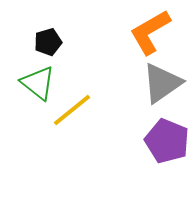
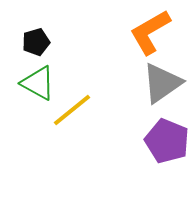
black pentagon: moved 12 px left
green triangle: rotated 9 degrees counterclockwise
